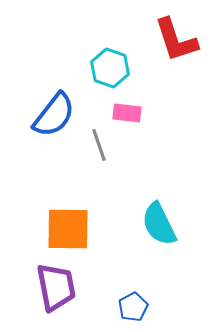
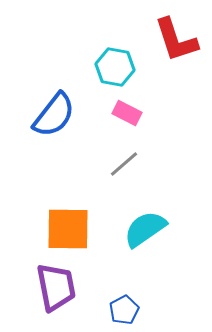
cyan hexagon: moved 5 px right, 1 px up; rotated 9 degrees counterclockwise
pink rectangle: rotated 20 degrees clockwise
gray line: moved 25 px right, 19 px down; rotated 68 degrees clockwise
cyan semicircle: moved 14 px left, 5 px down; rotated 81 degrees clockwise
blue pentagon: moved 9 px left, 3 px down
